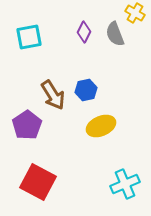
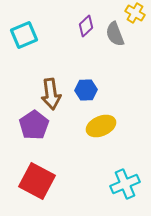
purple diamond: moved 2 px right, 6 px up; rotated 20 degrees clockwise
cyan square: moved 5 px left, 2 px up; rotated 12 degrees counterclockwise
blue hexagon: rotated 10 degrees clockwise
brown arrow: moved 2 px left, 1 px up; rotated 24 degrees clockwise
purple pentagon: moved 7 px right
red square: moved 1 px left, 1 px up
